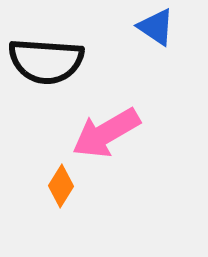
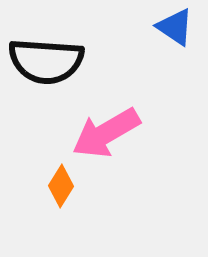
blue triangle: moved 19 px right
